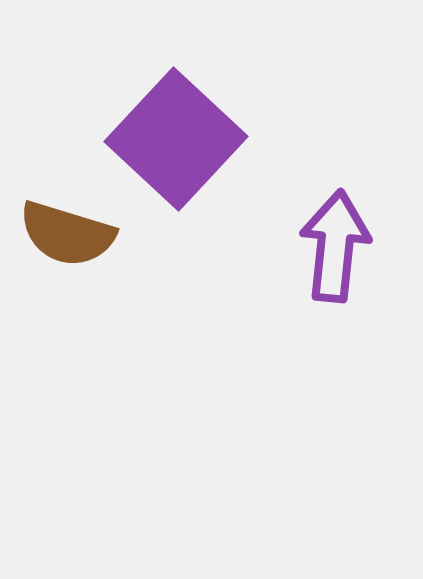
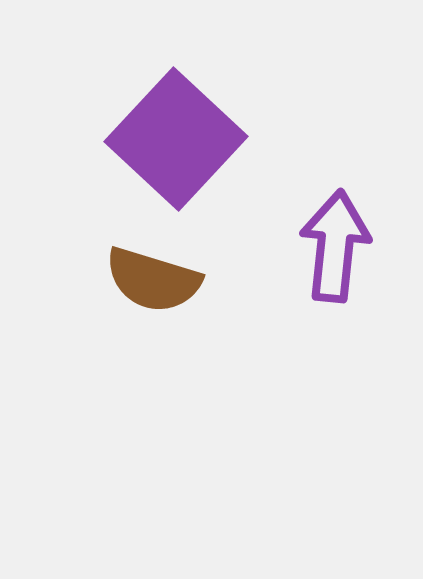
brown semicircle: moved 86 px right, 46 px down
